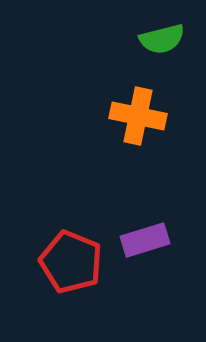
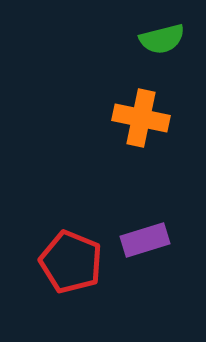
orange cross: moved 3 px right, 2 px down
